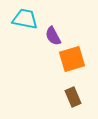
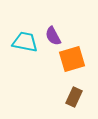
cyan trapezoid: moved 23 px down
brown rectangle: moved 1 px right; rotated 48 degrees clockwise
